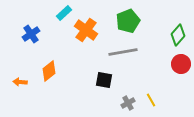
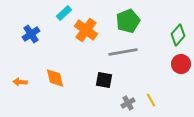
orange diamond: moved 6 px right, 7 px down; rotated 65 degrees counterclockwise
